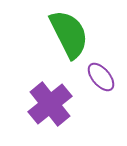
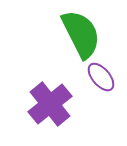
green semicircle: moved 12 px right
